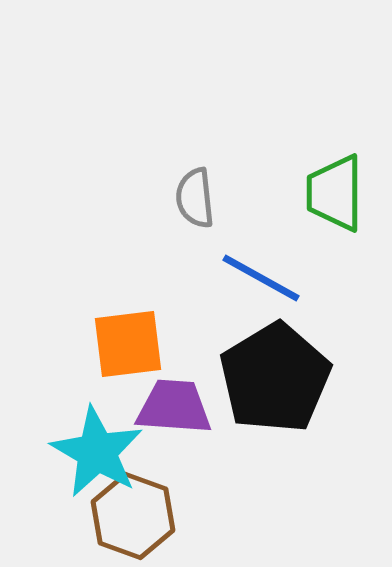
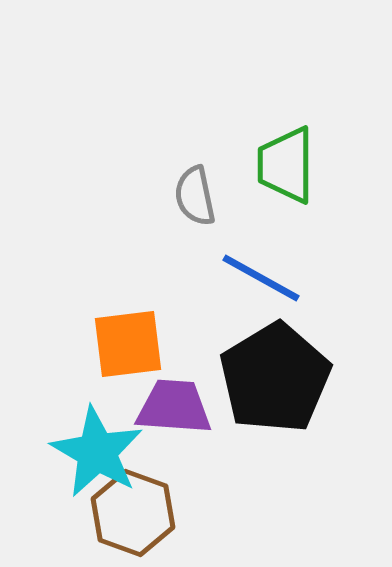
green trapezoid: moved 49 px left, 28 px up
gray semicircle: moved 2 px up; rotated 6 degrees counterclockwise
brown hexagon: moved 3 px up
